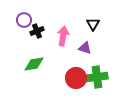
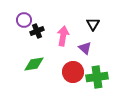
purple triangle: rotated 24 degrees clockwise
red circle: moved 3 px left, 6 px up
